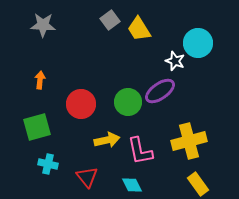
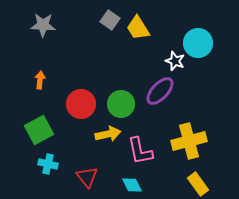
gray square: rotated 18 degrees counterclockwise
yellow trapezoid: moved 1 px left, 1 px up
purple ellipse: rotated 12 degrees counterclockwise
green circle: moved 7 px left, 2 px down
green square: moved 2 px right, 3 px down; rotated 12 degrees counterclockwise
yellow arrow: moved 1 px right, 6 px up
